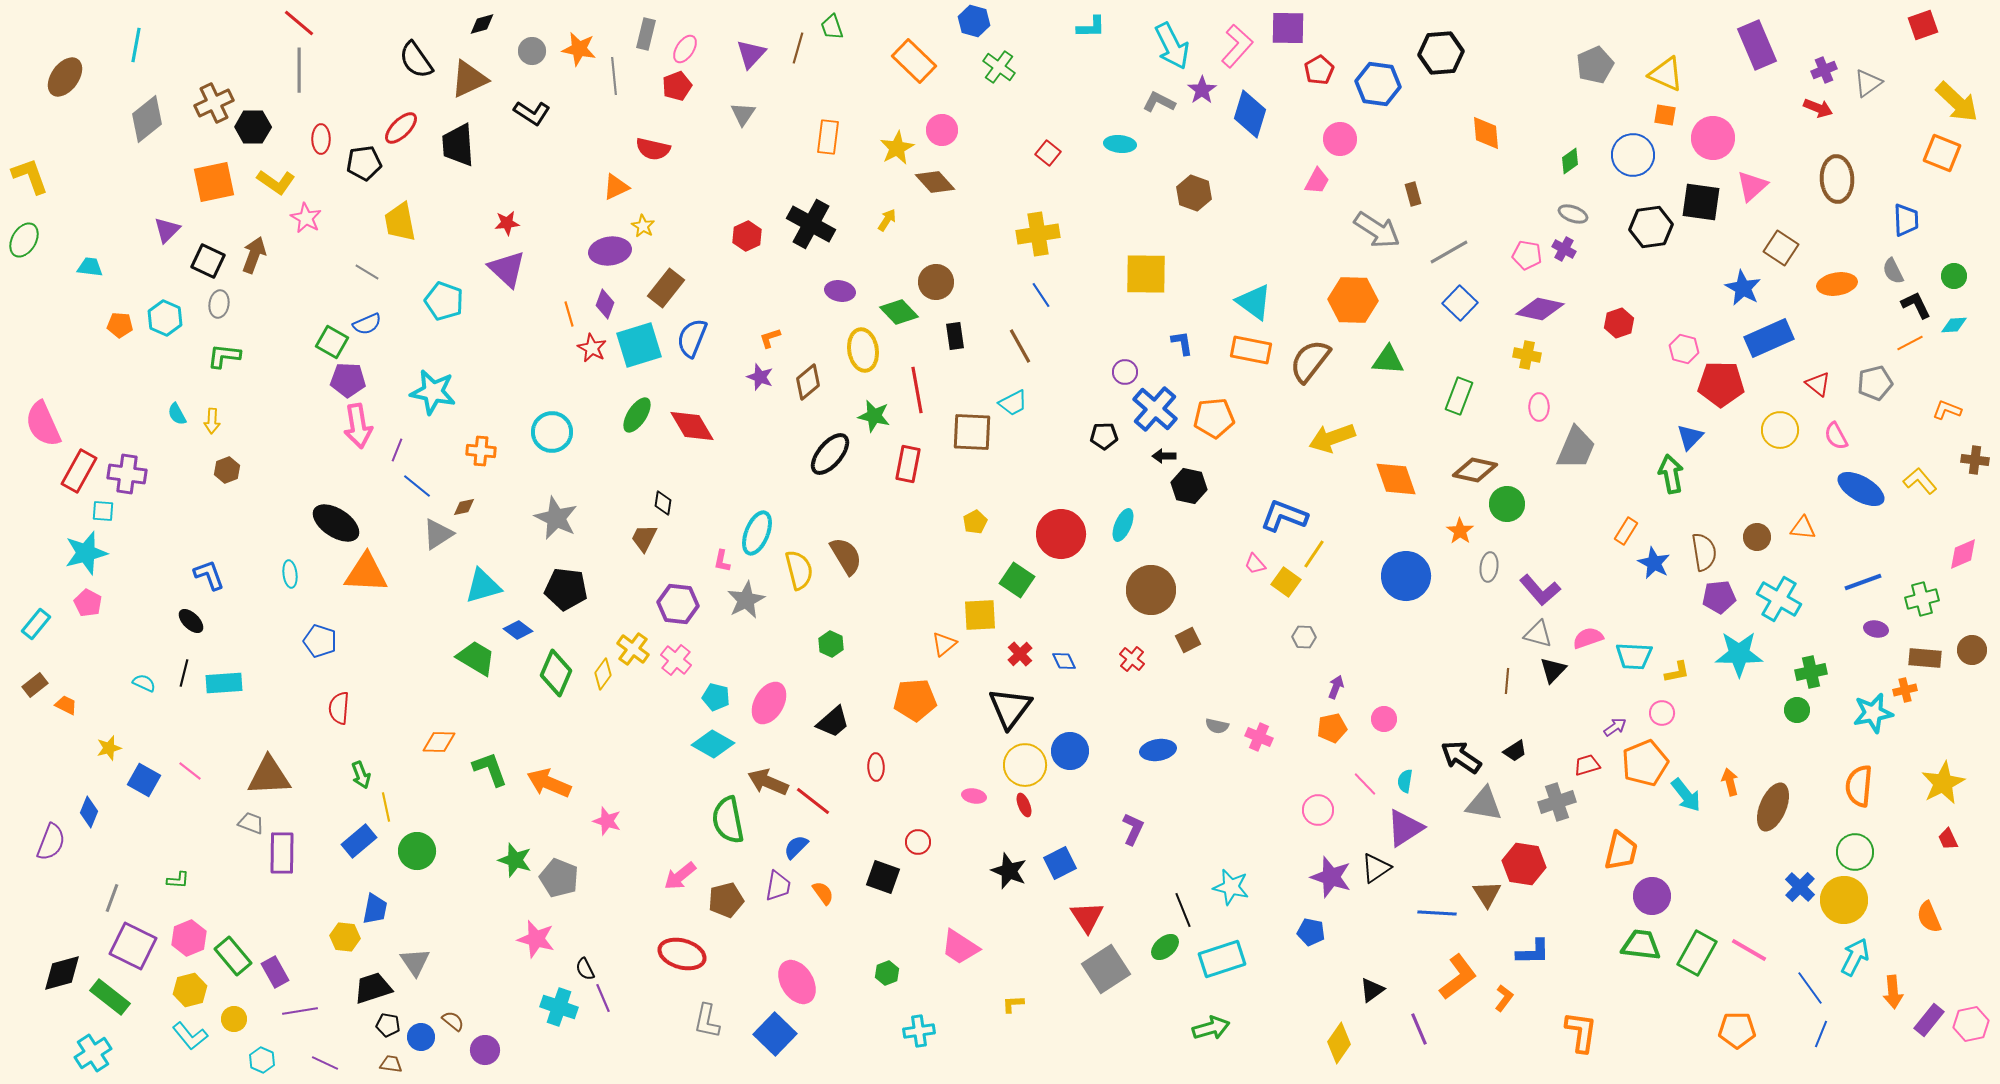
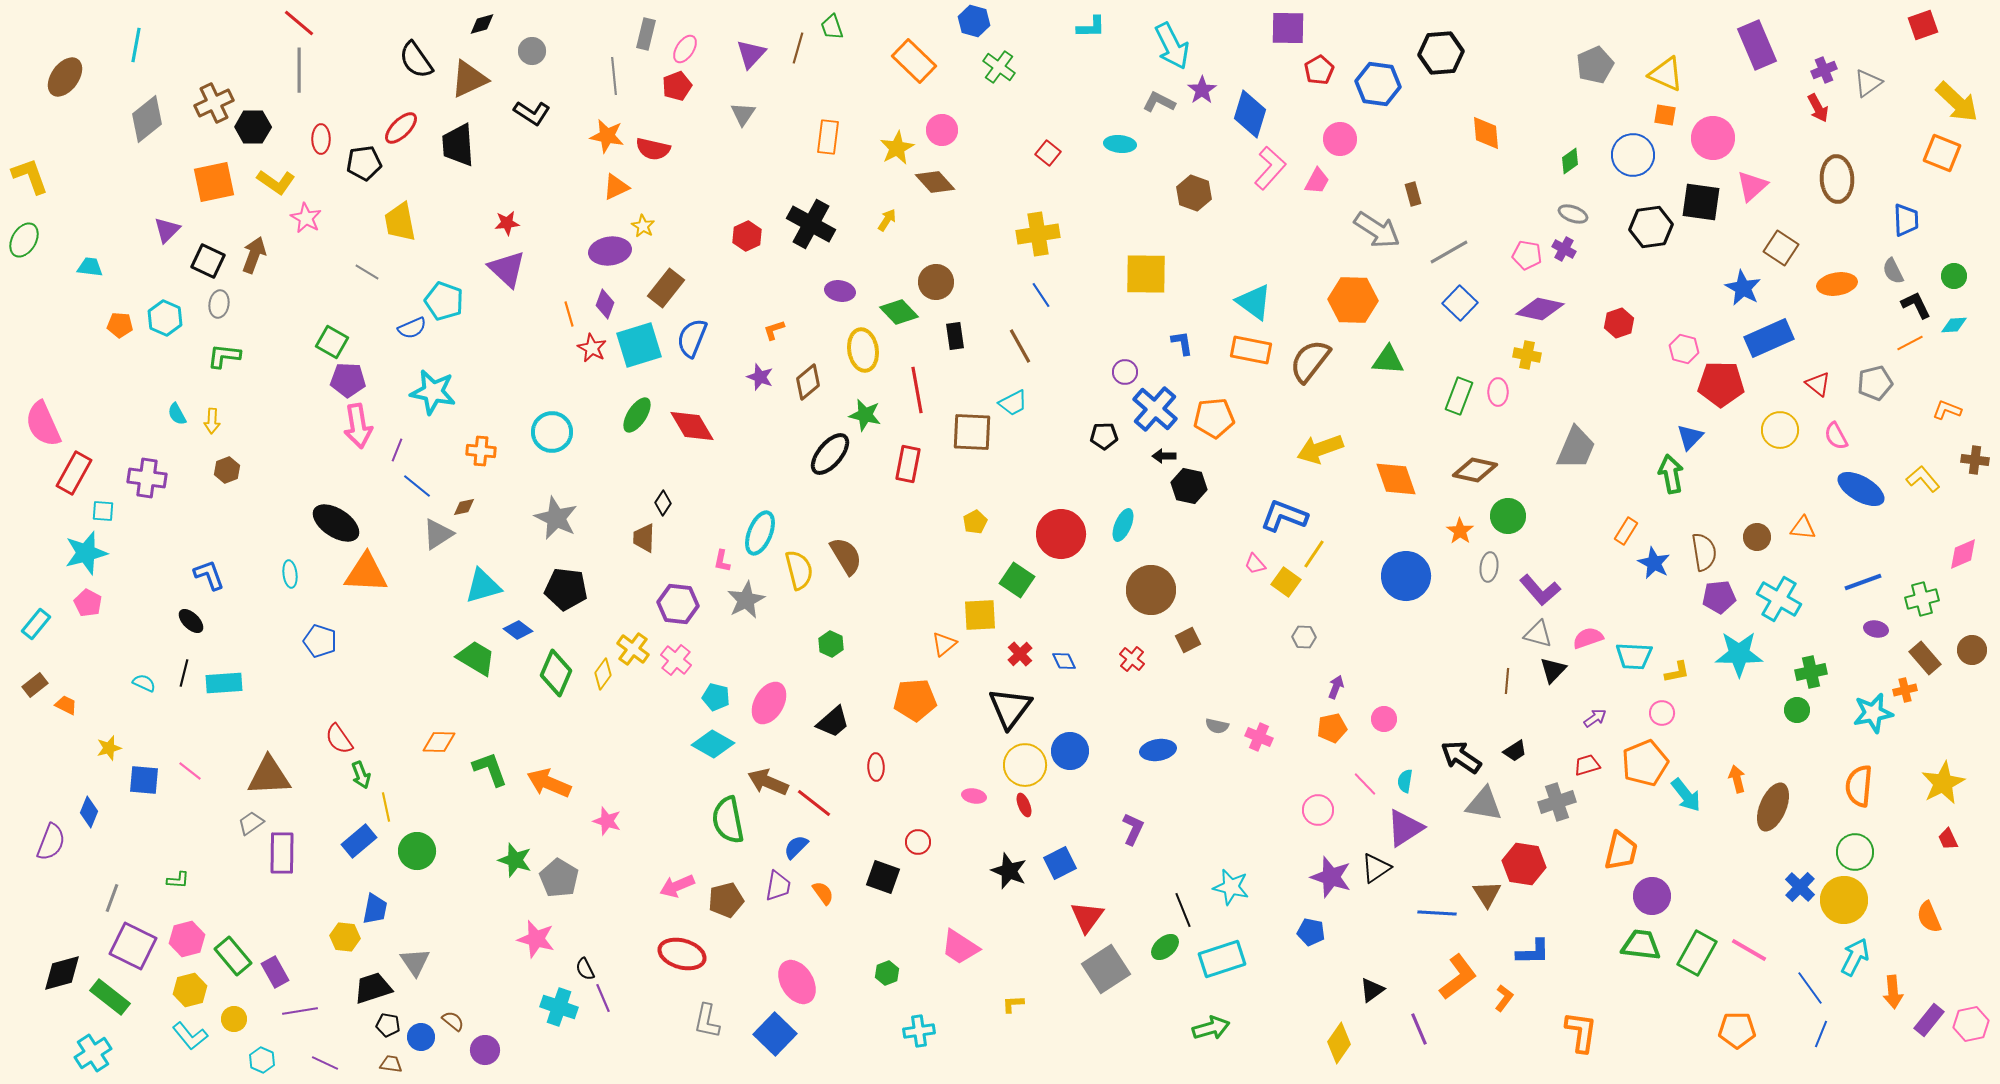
pink L-shape at (1237, 46): moved 33 px right, 122 px down
orange star at (579, 49): moved 28 px right, 87 px down
red arrow at (1818, 108): rotated 40 degrees clockwise
blue semicircle at (367, 324): moved 45 px right, 4 px down
orange L-shape at (770, 338): moved 4 px right, 8 px up
pink ellipse at (1539, 407): moved 41 px left, 15 px up
green star at (874, 416): moved 9 px left, 1 px up
yellow arrow at (1332, 438): moved 12 px left, 11 px down
red rectangle at (79, 471): moved 5 px left, 2 px down
purple cross at (127, 474): moved 20 px right, 4 px down
yellow L-shape at (1920, 481): moved 3 px right, 2 px up
black diamond at (663, 503): rotated 25 degrees clockwise
green circle at (1507, 504): moved 1 px right, 12 px down
cyan ellipse at (757, 533): moved 3 px right
brown trapezoid at (644, 538): rotated 24 degrees counterclockwise
brown rectangle at (1925, 658): rotated 44 degrees clockwise
red semicircle at (339, 708): moved 31 px down; rotated 40 degrees counterclockwise
purple arrow at (1615, 727): moved 20 px left, 9 px up
blue square at (144, 780): rotated 24 degrees counterclockwise
orange arrow at (1730, 782): moved 7 px right, 3 px up
red line at (813, 801): moved 1 px right, 2 px down
gray trapezoid at (251, 823): rotated 56 degrees counterclockwise
pink arrow at (680, 876): moved 3 px left, 10 px down; rotated 16 degrees clockwise
gray pentagon at (559, 878): rotated 9 degrees clockwise
red triangle at (1087, 917): rotated 9 degrees clockwise
pink hexagon at (189, 938): moved 2 px left, 1 px down; rotated 8 degrees clockwise
